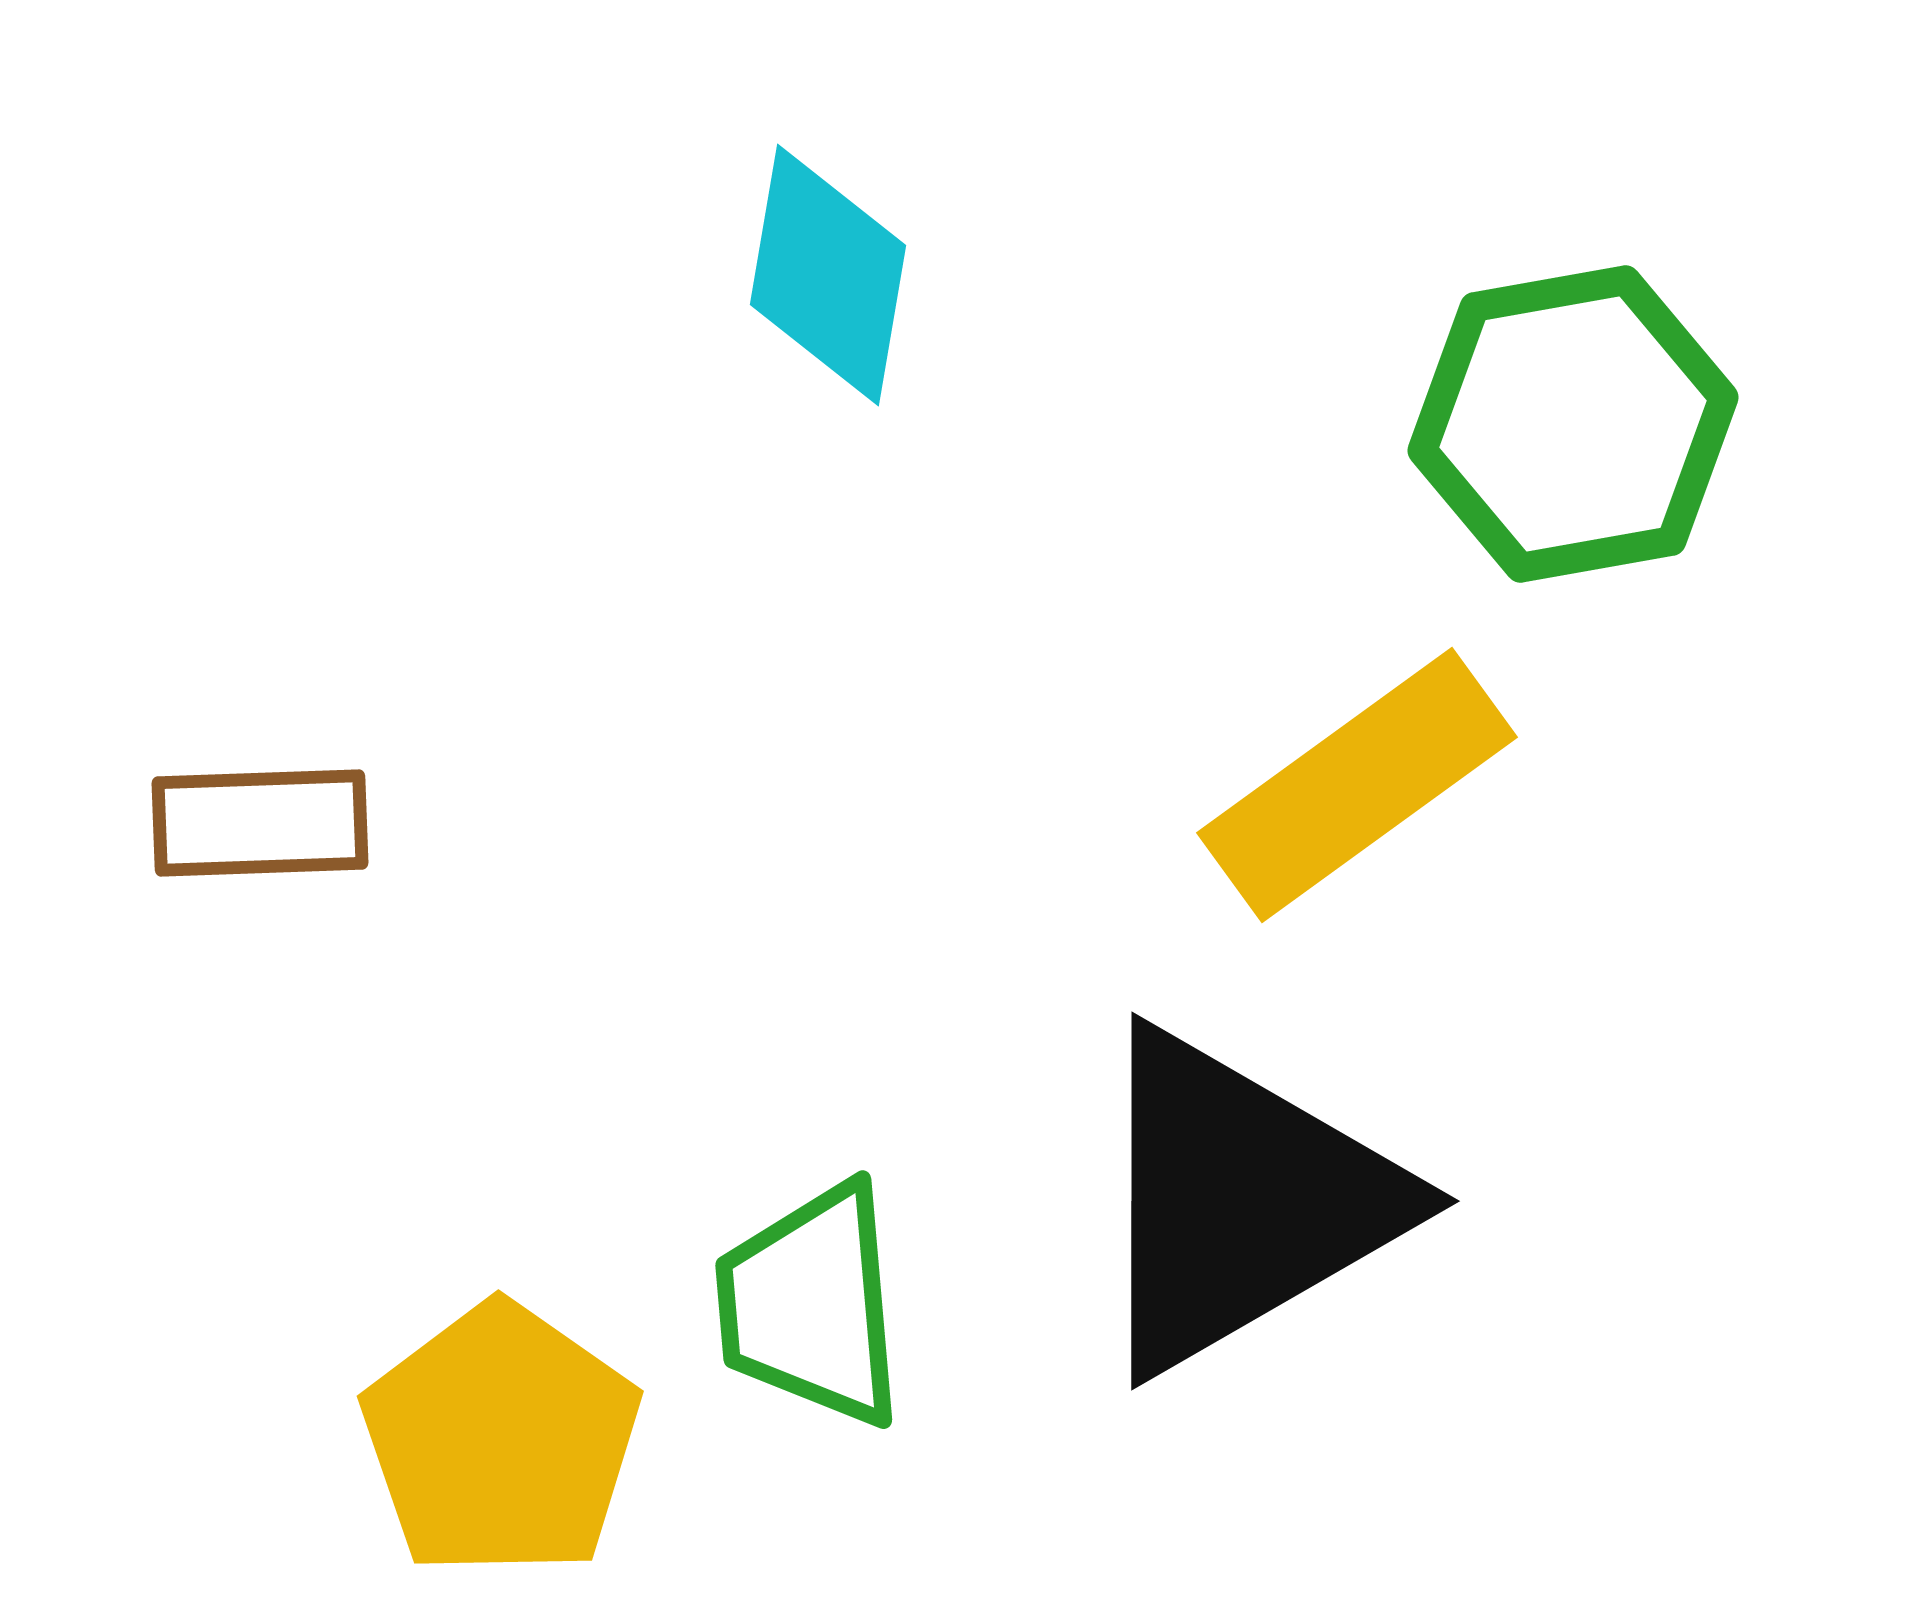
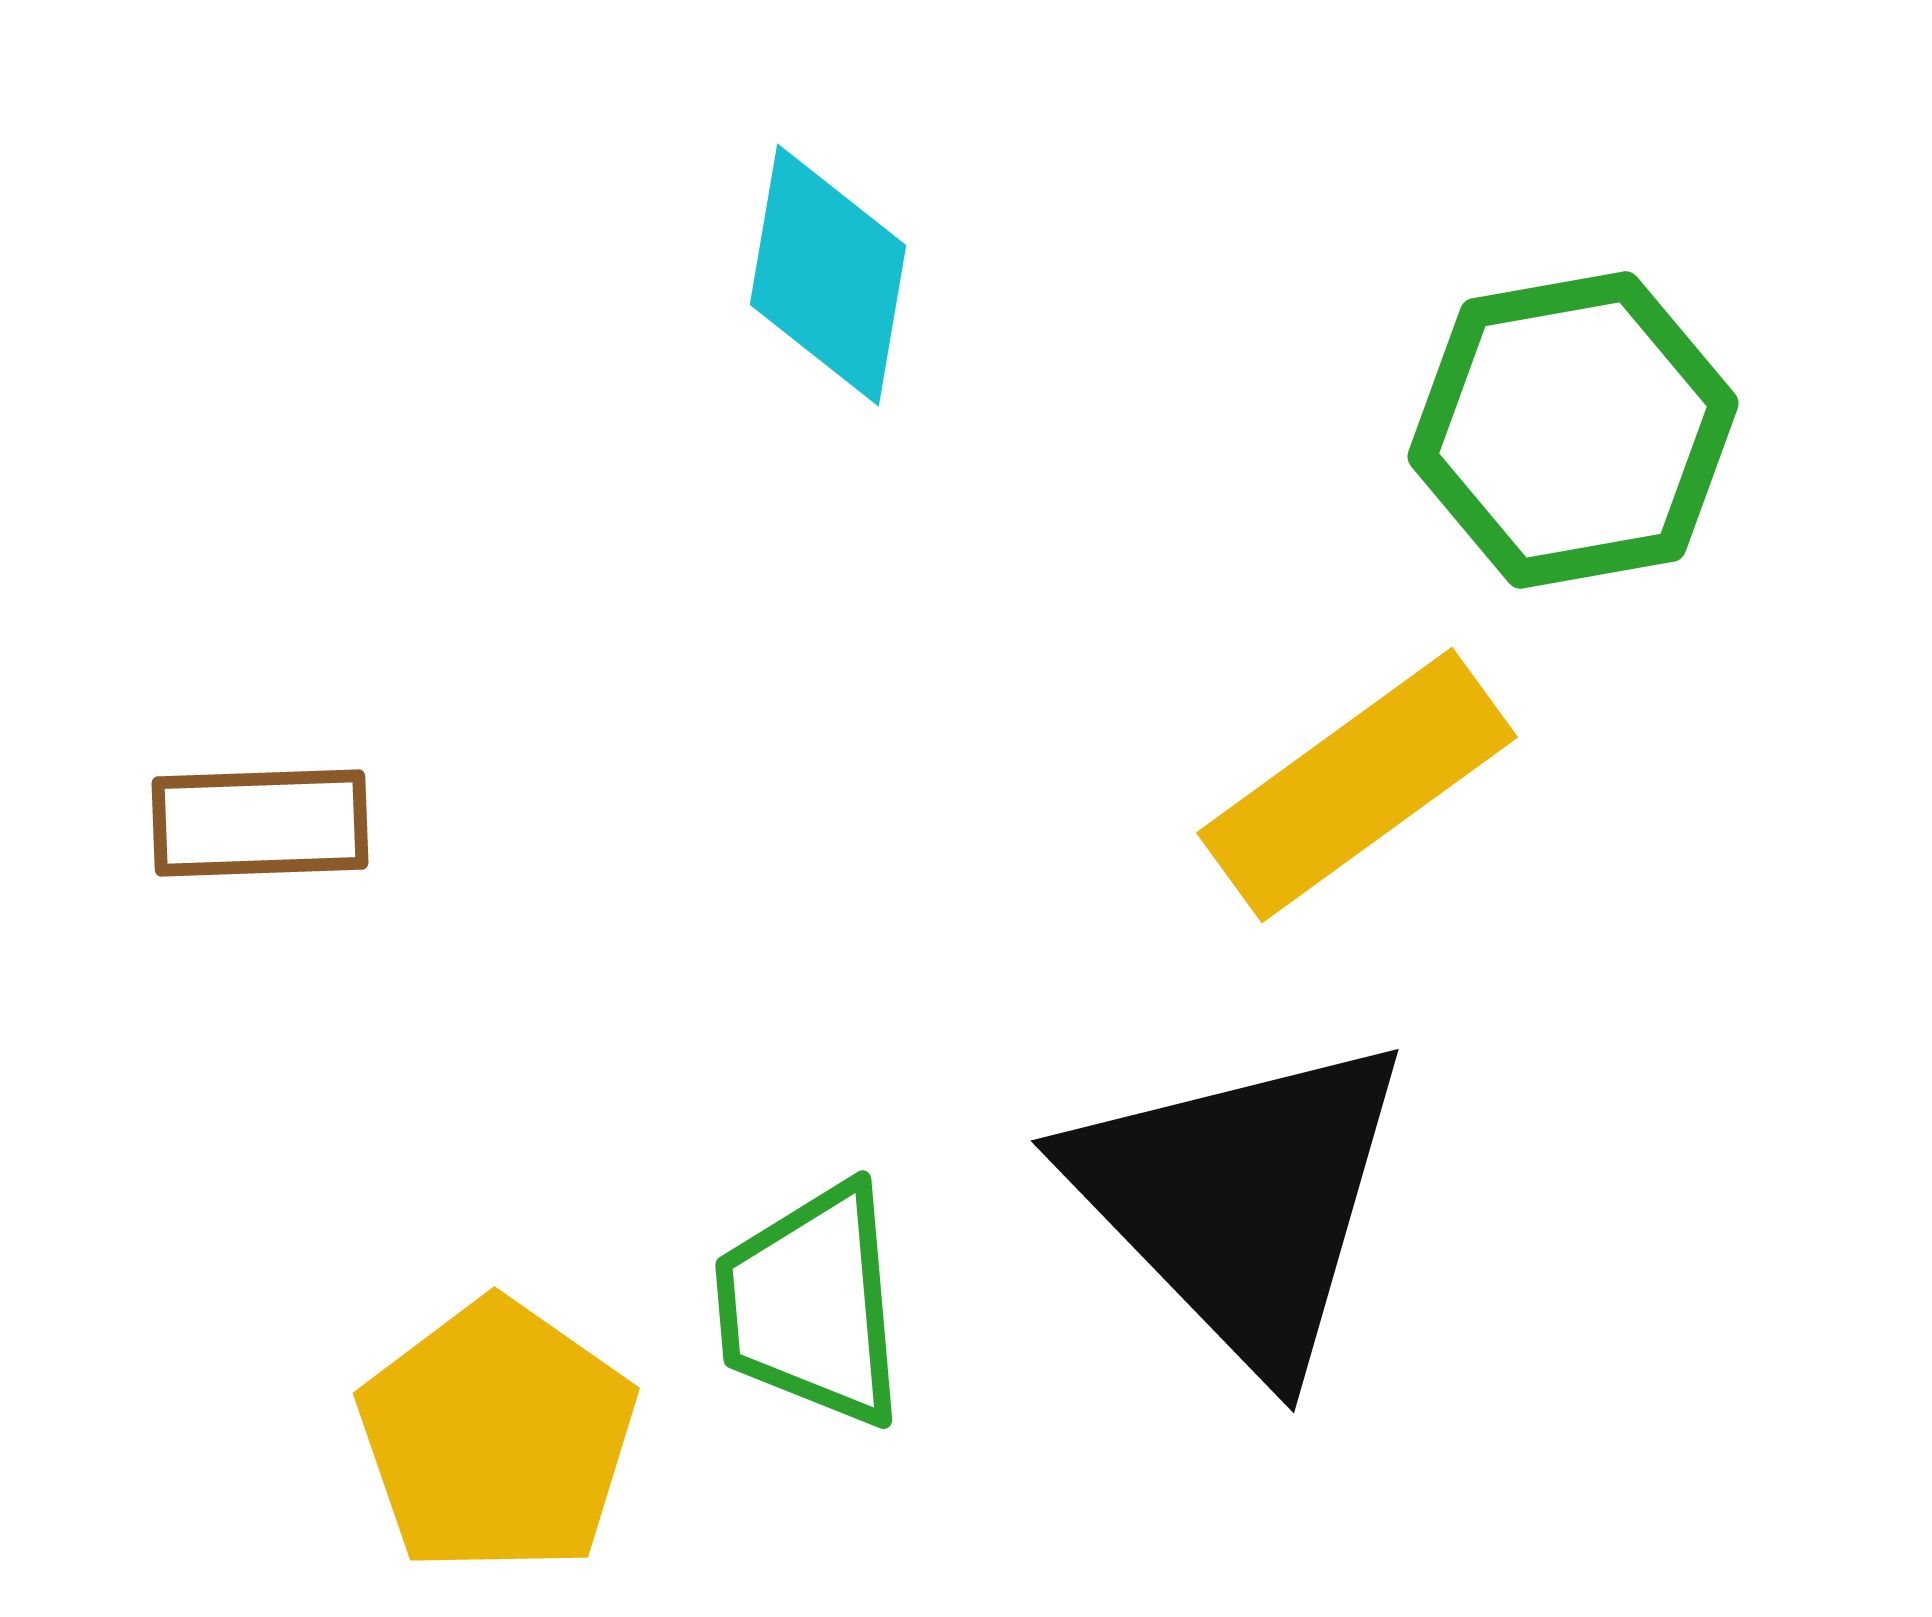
green hexagon: moved 6 px down
black triangle: rotated 44 degrees counterclockwise
yellow pentagon: moved 4 px left, 3 px up
